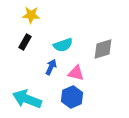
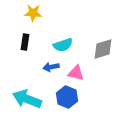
yellow star: moved 2 px right, 2 px up
black rectangle: rotated 21 degrees counterclockwise
blue arrow: rotated 126 degrees counterclockwise
blue hexagon: moved 5 px left; rotated 15 degrees counterclockwise
